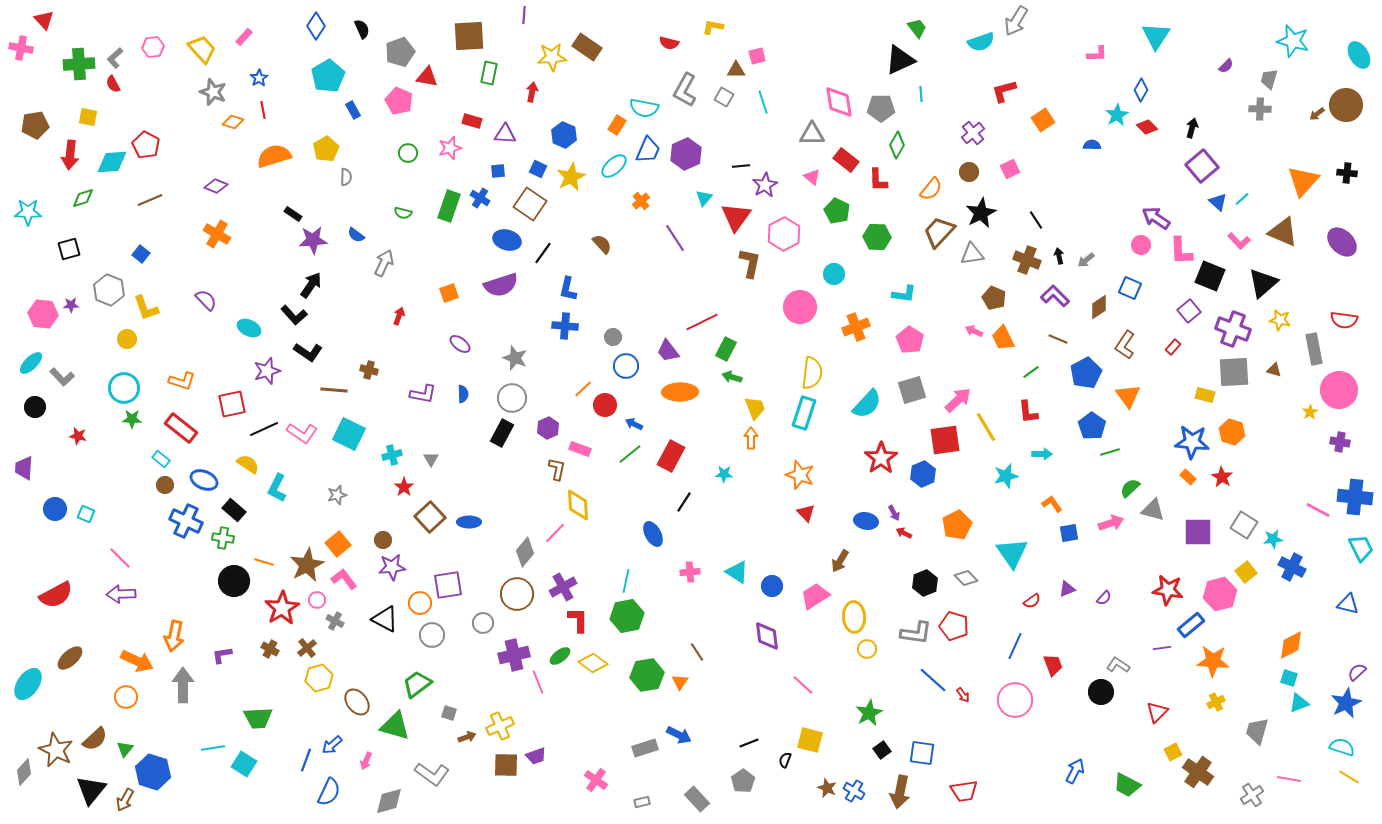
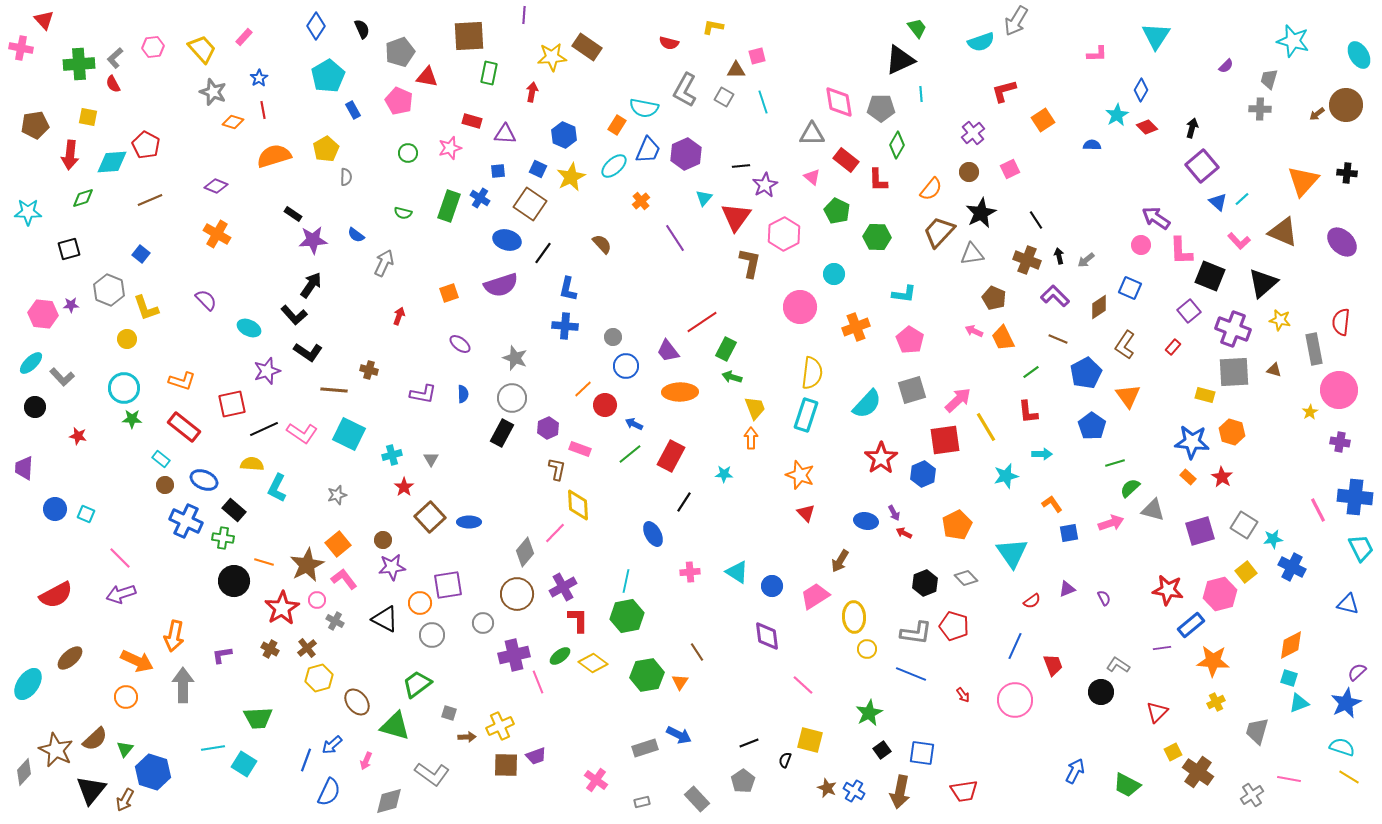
red semicircle at (1344, 320): moved 3 px left, 2 px down; rotated 88 degrees clockwise
red line at (702, 322): rotated 8 degrees counterclockwise
cyan rectangle at (804, 413): moved 2 px right, 2 px down
red rectangle at (181, 428): moved 3 px right, 1 px up
green line at (1110, 452): moved 5 px right, 11 px down
yellow semicircle at (248, 464): moved 4 px right; rotated 30 degrees counterclockwise
pink line at (1318, 510): rotated 35 degrees clockwise
purple square at (1198, 532): moved 2 px right, 1 px up; rotated 16 degrees counterclockwise
purple arrow at (121, 594): rotated 16 degrees counterclockwise
purple semicircle at (1104, 598): rotated 70 degrees counterclockwise
blue line at (933, 680): moved 22 px left, 6 px up; rotated 20 degrees counterclockwise
brown arrow at (467, 737): rotated 18 degrees clockwise
